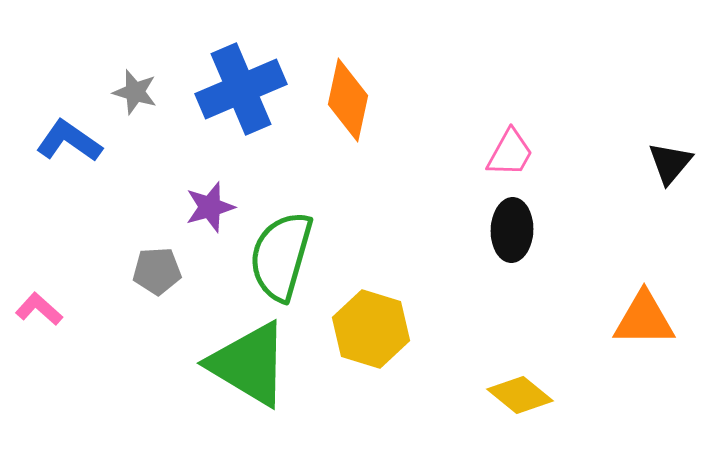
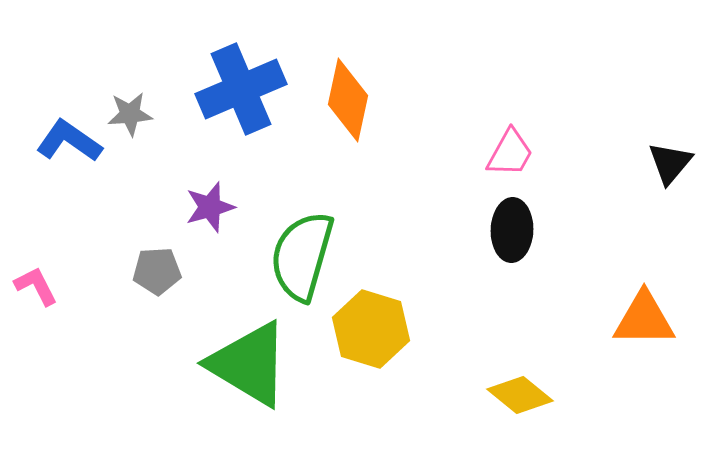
gray star: moved 5 px left, 22 px down; rotated 21 degrees counterclockwise
green semicircle: moved 21 px right
pink L-shape: moved 3 px left, 23 px up; rotated 21 degrees clockwise
